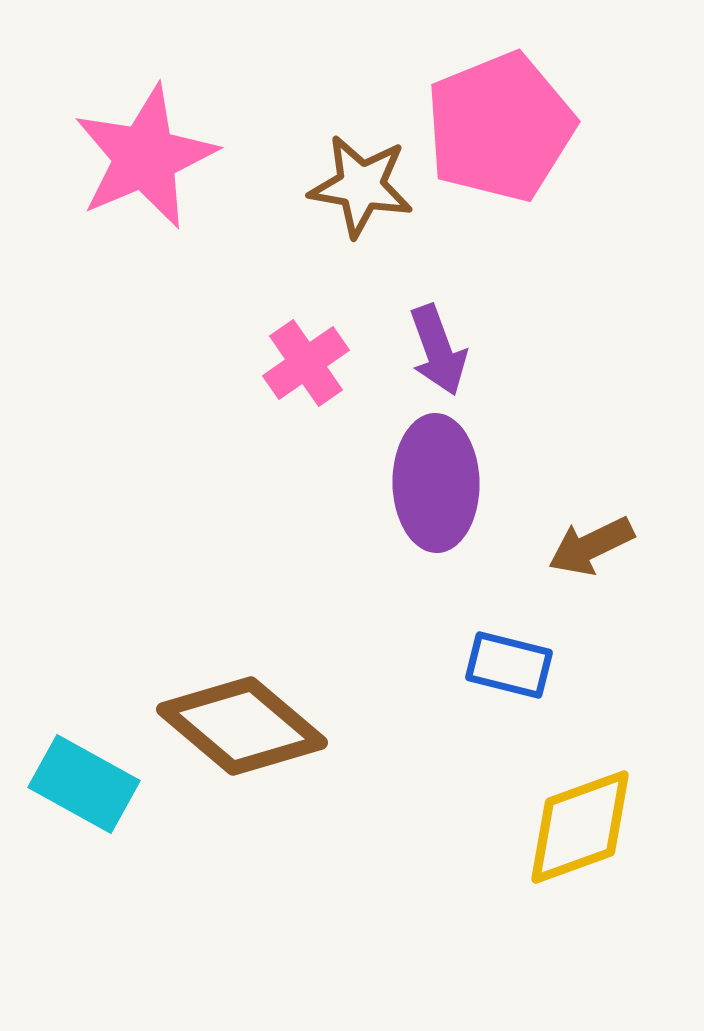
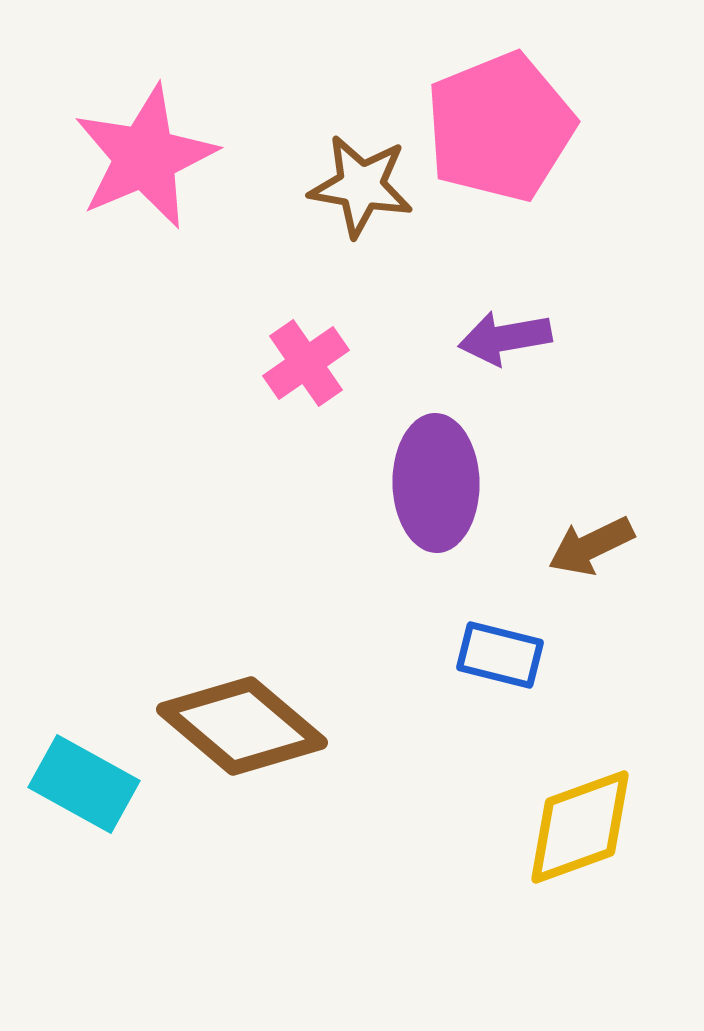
purple arrow: moved 67 px right, 12 px up; rotated 100 degrees clockwise
blue rectangle: moved 9 px left, 10 px up
